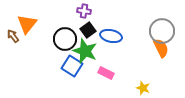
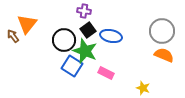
black circle: moved 1 px left, 1 px down
orange semicircle: moved 3 px right, 7 px down; rotated 42 degrees counterclockwise
